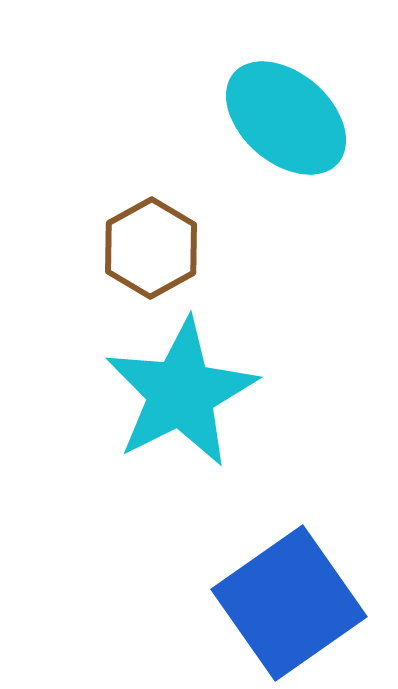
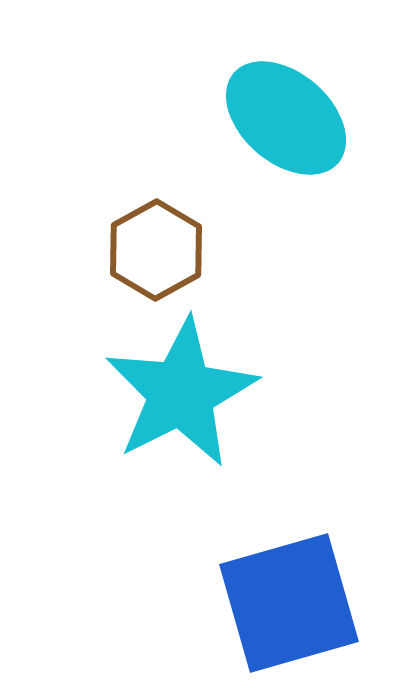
brown hexagon: moved 5 px right, 2 px down
blue square: rotated 19 degrees clockwise
